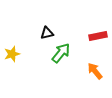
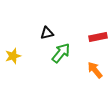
red rectangle: moved 1 px down
yellow star: moved 1 px right, 2 px down
orange arrow: moved 1 px up
